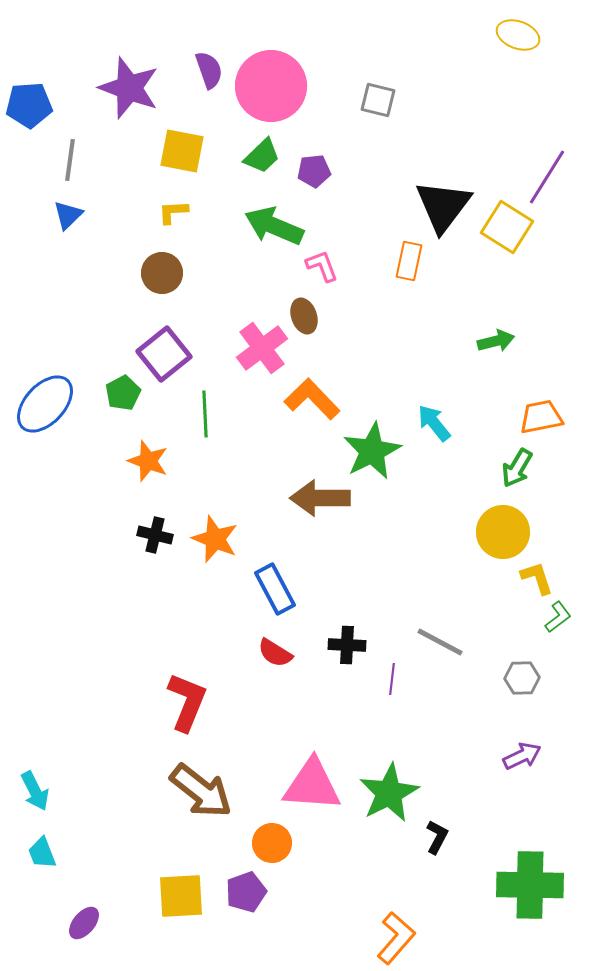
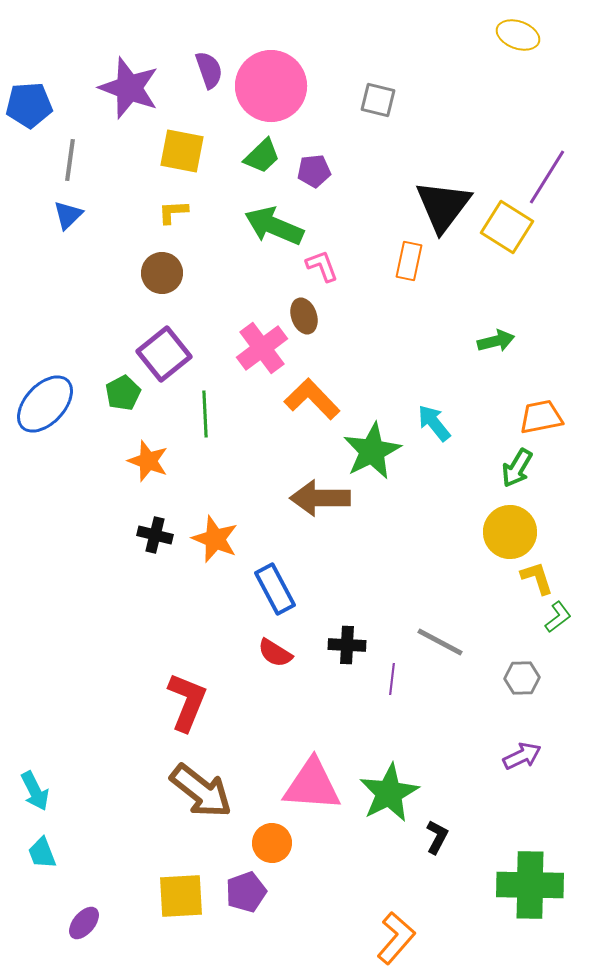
yellow circle at (503, 532): moved 7 px right
